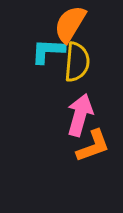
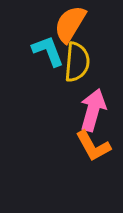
cyan L-shape: rotated 66 degrees clockwise
pink arrow: moved 13 px right, 5 px up
orange L-shape: rotated 81 degrees clockwise
